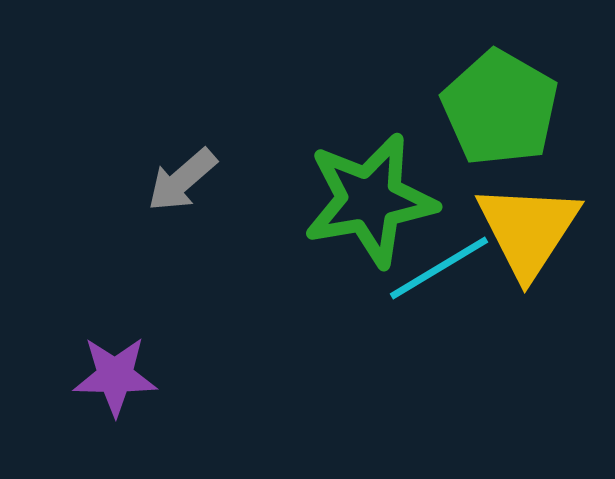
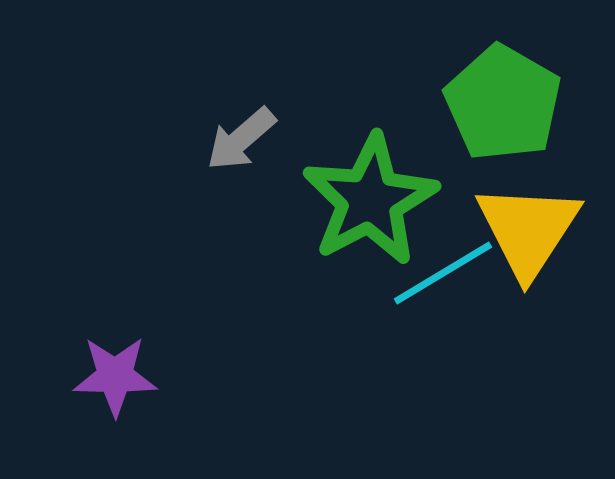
green pentagon: moved 3 px right, 5 px up
gray arrow: moved 59 px right, 41 px up
green star: rotated 18 degrees counterclockwise
cyan line: moved 4 px right, 5 px down
